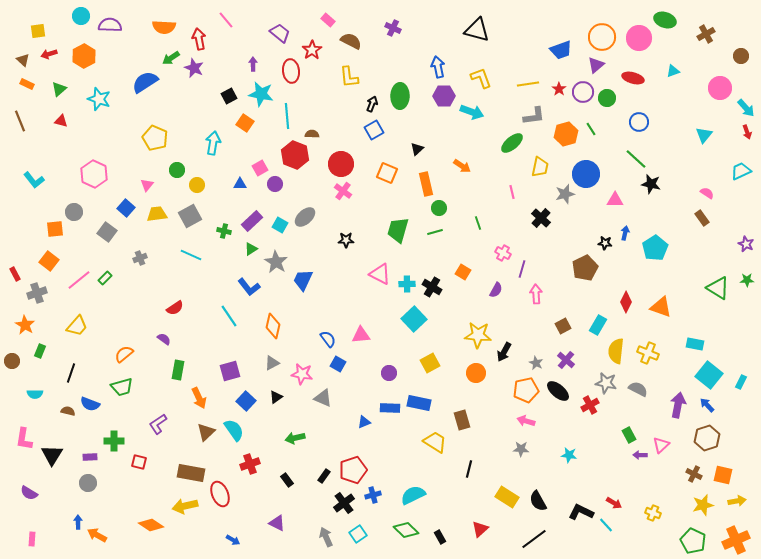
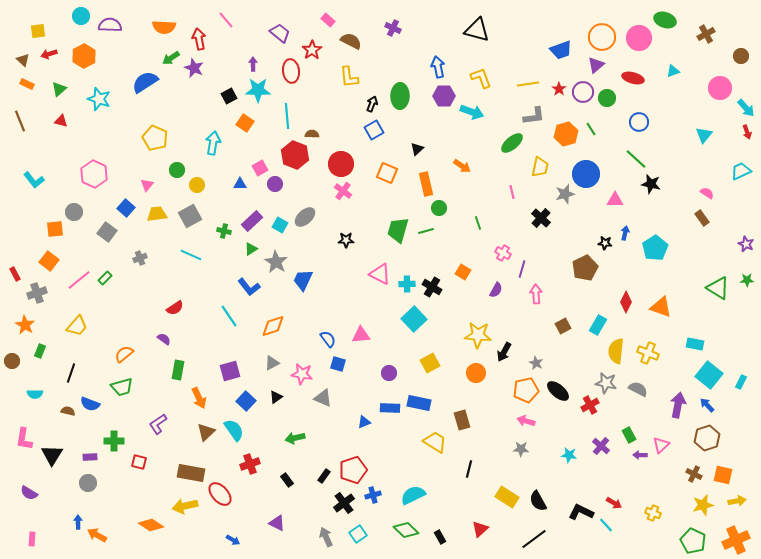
cyan star at (261, 94): moved 3 px left, 4 px up; rotated 10 degrees counterclockwise
green line at (435, 232): moved 9 px left, 1 px up
orange diamond at (273, 326): rotated 60 degrees clockwise
purple cross at (566, 360): moved 35 px right, 86 px down
blue square at (338, 364): rotated 14 degrees counterclockwise
red ellipse at (220, 494): rotated 20 degrees counterclockwise
